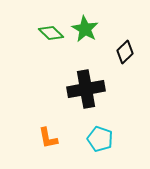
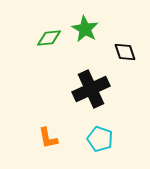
green diamond: moved 2 px left, 5 px down; rotated 50 degrees counterclockwise
black diamond: rotated 65 degrees counterclockwise
black cross: moved 5 px right; rotated 15 degrees counterclockwise
